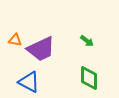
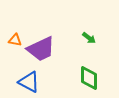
green arrow: moved 2 px right, 3 px up
